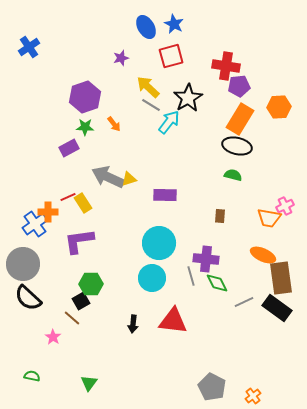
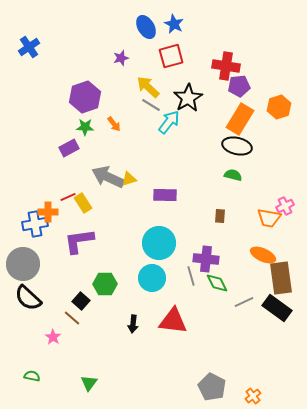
orange hexagon at (279, 107): rotated 15 degrees counterclockwise
blue cross at (35, 224): rotated 25 degrees clockwise
green hexagon at (91, 284): moved 14 px right
black square at (81, 301): rotated 18 degrees counterclockwise
